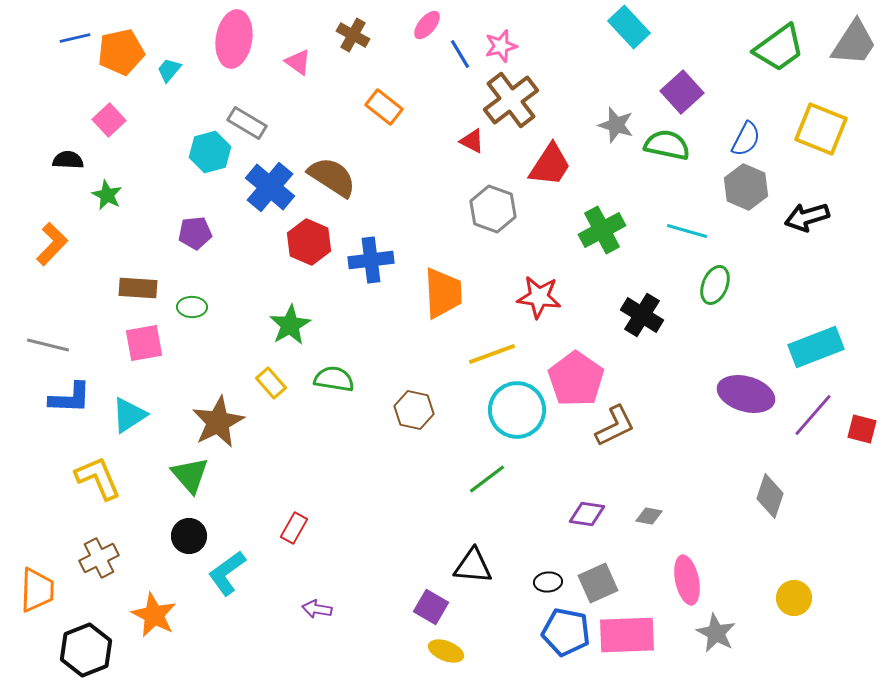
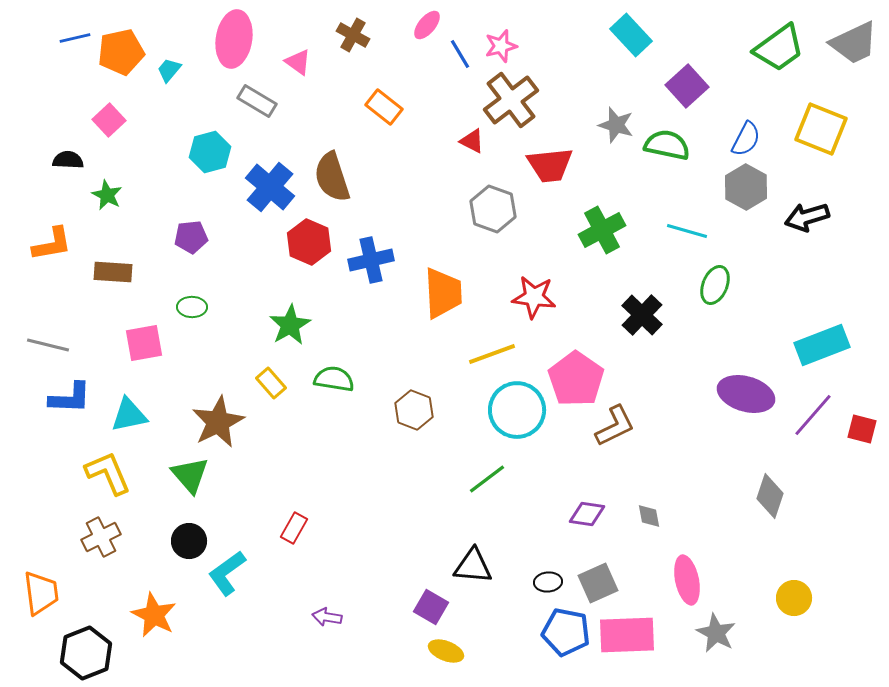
cyan rectangle at (629, 27): moved 2 px right, 8 px down
gray trapezoid at (854, 43): rotated 32 degrees clockwise
purple square at (682, 92): moved 5 px right, 6 px up
gray rectangle at (247, 123): moved 10 px right, 22 px up
red trapezoid at (550, 165): rotated 51 degrees clockwise
brown semicircle at (332, 177): rotated 141 degrees counterclockwise
gray hexagon at (746, 187): rotated 6 degrees clockwise
purple pentagon at (195, 233): moved 4 px left, 4 px down
orange L-shape at (52, 244): rotated 36 degrees clockwise
blue cross at (371, 260): rotated 6 degrees counterclockwise
brown rectangle at (138, 288): moved 25 px left, 16 px up
red star at (539, 297): moved 5 px left
black cross at (642, 315): rotated 12 degrees clockwise
cyan rectangle at (816, 347): moved 6 px right, 2 px up
brown hexagon at (414, 410): rotated 9 degrees clockwise
cyan triangle at (129, 415): rotated 21 degrees clockwise
yellow L-shape at (98, 478): moved 10 px right, 5 px up
gray diamond at (649, 516): rotated 68 degrees clockwise
black circle at (189, 536): moved 5 px down
brown cross at (99, 558): moved 2 px right, 21 px up
orange trapezoid at (37, 590): moved 4 px right, 3 px down; rotated 9 degrees counterclockwise
purple arrow at (317, 609): moved 10 px right, 8 px down
black hexagon at (86, 650): moved 3 px down
